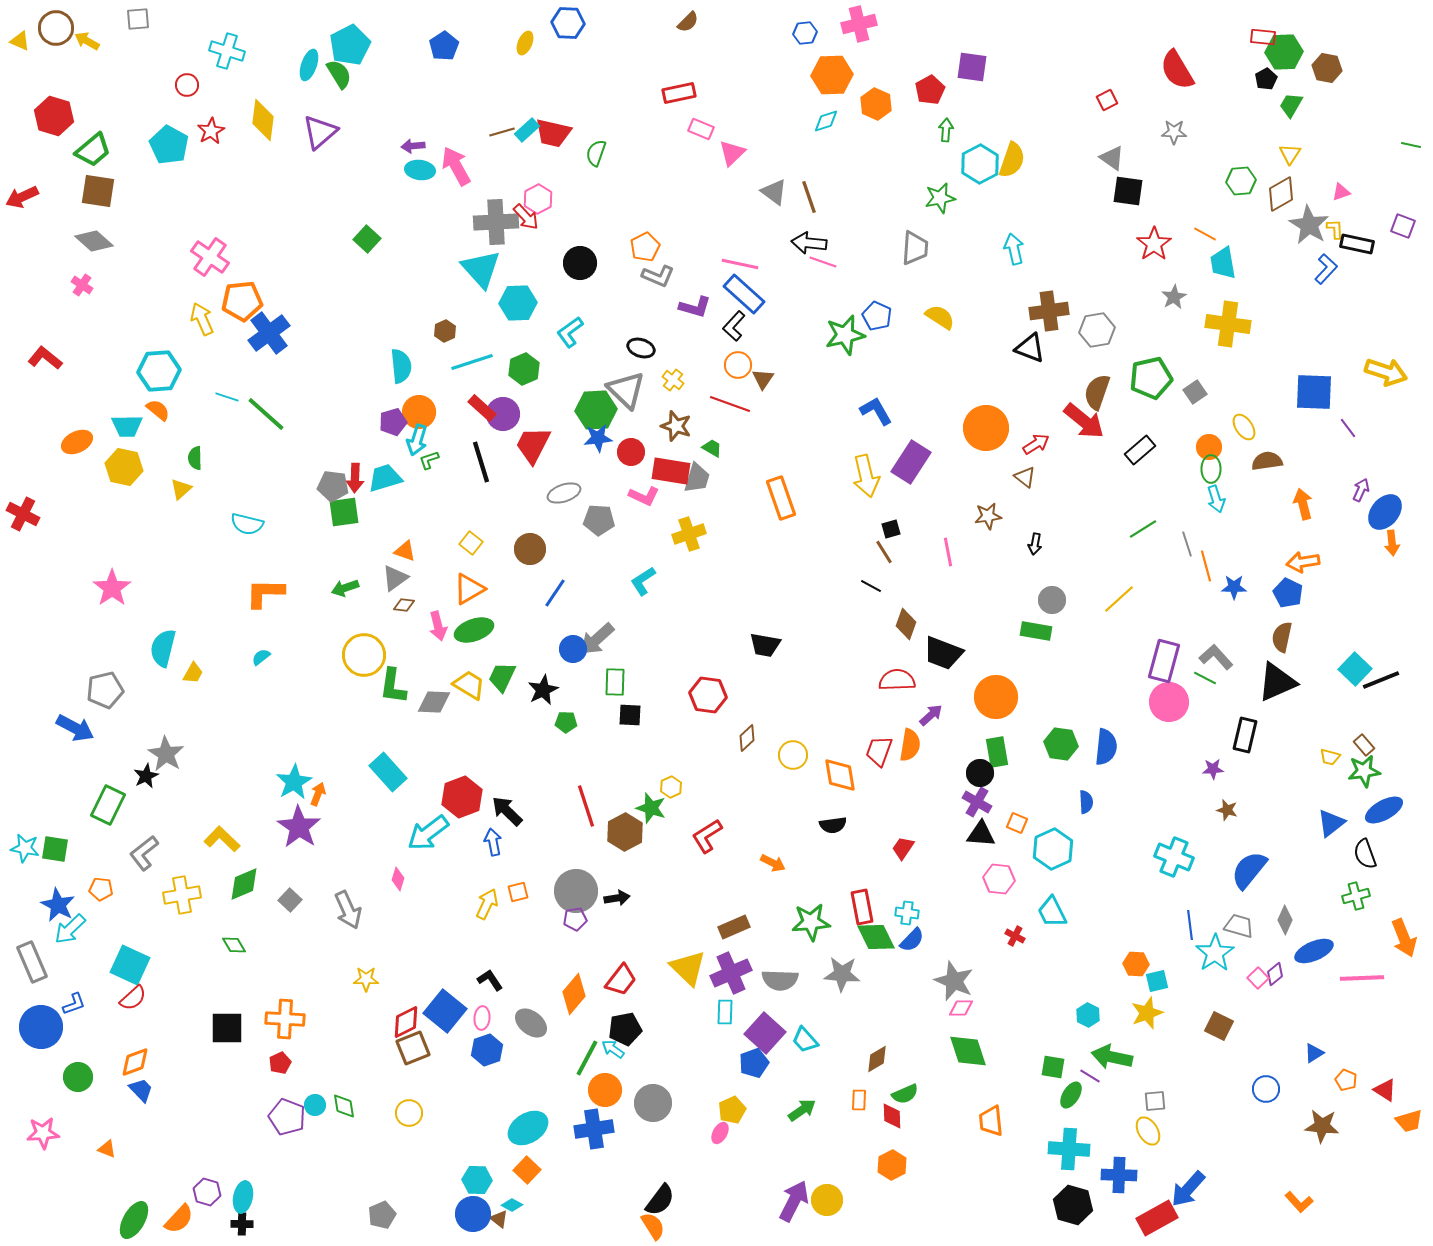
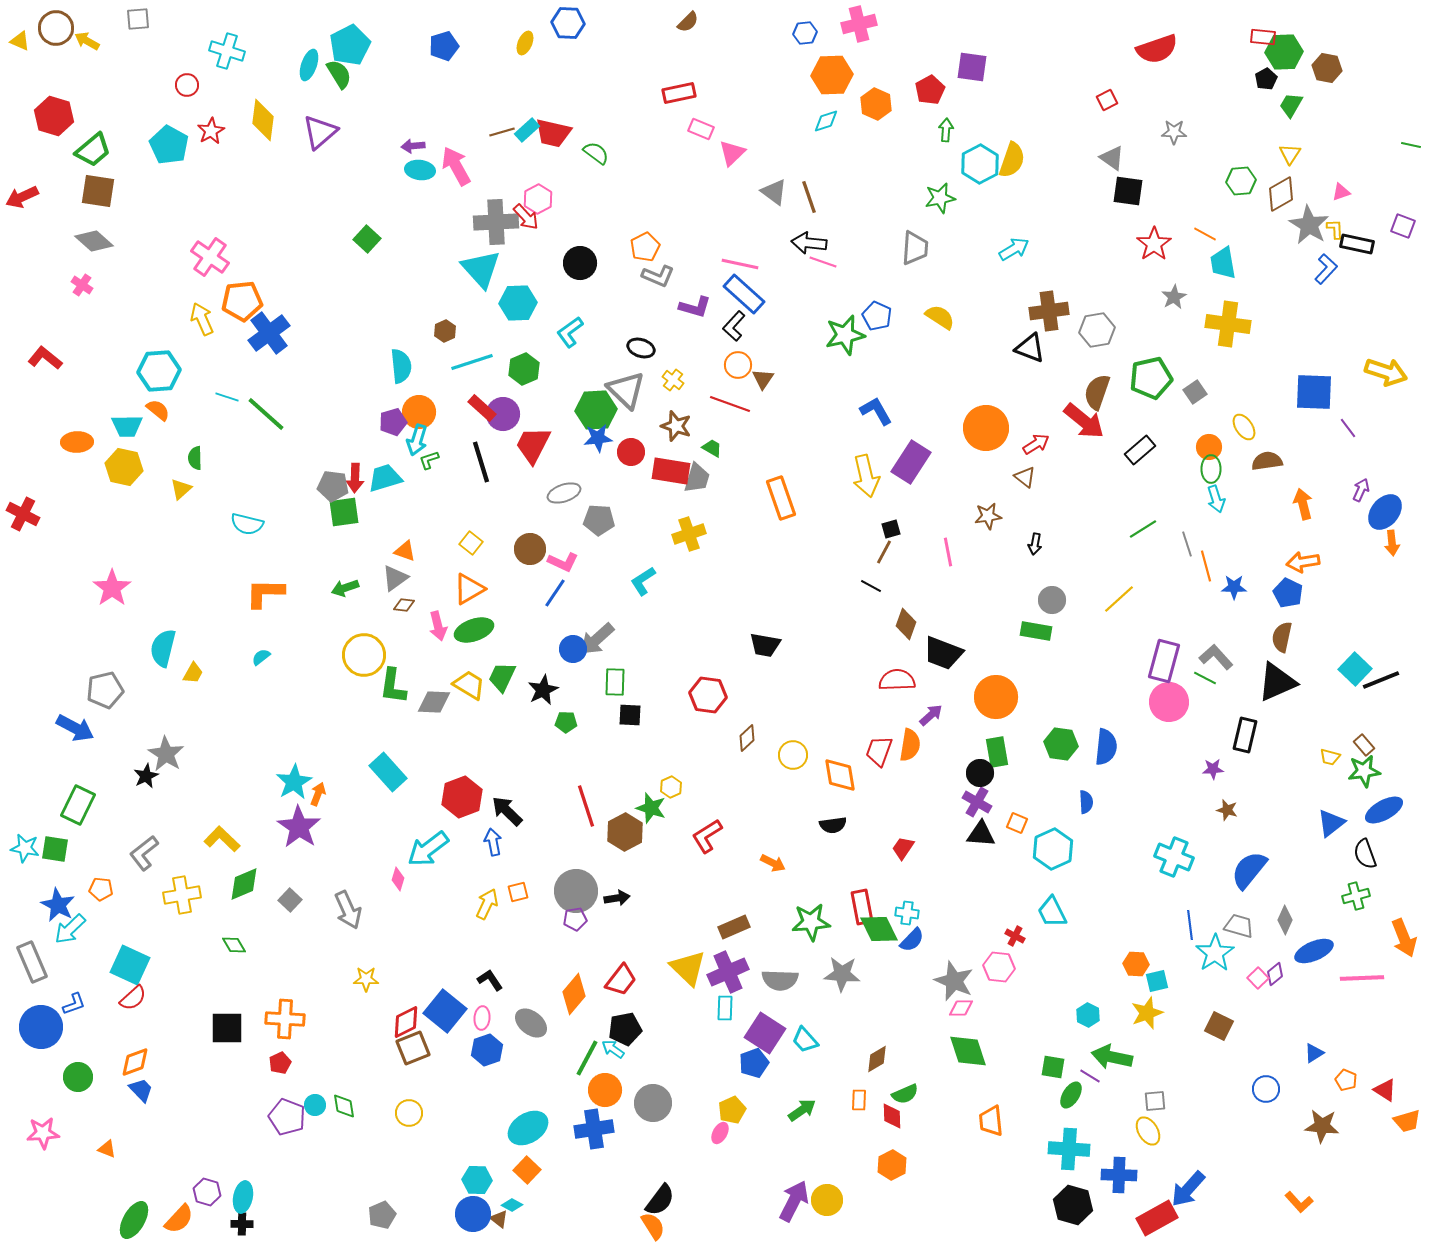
blue pentagon at (444, 46): rotated 16 degrees clockwise
red semicircle at (1177, 70): moved 20 px left, 21 px up; rotated 78 degrees counterclockwise
green semicircle at (596, 153): rotated 108 degrees clockwise
cyan arrow at (1014, 249): rotated 72 degrees clockwise
orange ellipse at (77, 442): rotated 24 degrees clockwise
pink L-shape at (644, 496): moved 81 px left, 66 px down
brown line at (884, 552): rotated 60 degrees clockwise
green rectangle at (108, 805): moved 30 px left
cyan arrow at (428, 833): moved 16 px down
pink hexagon at (999, 879): moved 88 px down
green diamond at (876, 937): moved 3 px right, 8 px up
purple cross at (731, 973): moved 3 px left, 1 px up
cyan rectangle at (725, 1012): moved 4 px up
purple square at (765, 1033): rotated 9 degrees counterclockwise
orange trapezoid at (1409, 1121): moved 2 px left
